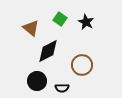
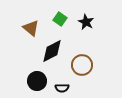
black diamond: moved 4 px right
